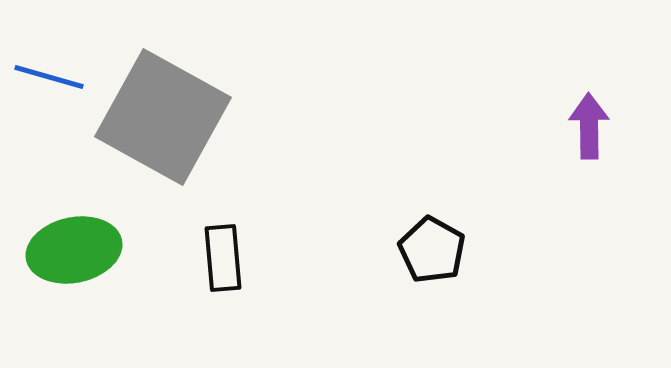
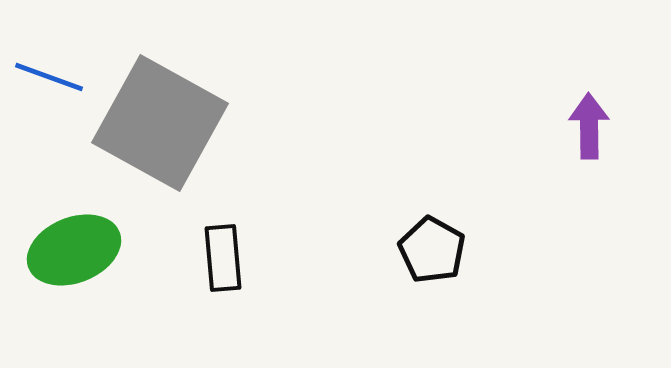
blue line: rotated 4 degrees clockwise
gray square: moved 3 px left, 6 px down
green ellipse: rotated 10 degrees counterclockwise
